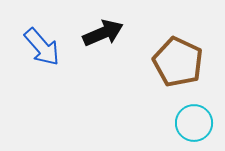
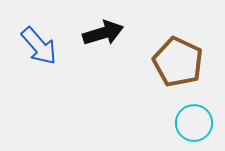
black arrow: rotated 6 degrees clockwise
blue arrow: moved 3 px left, 1 px up
